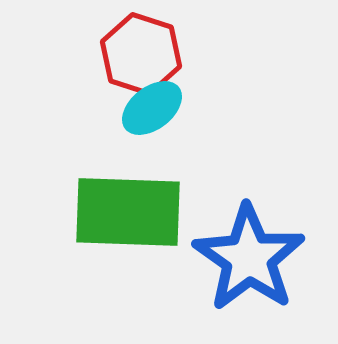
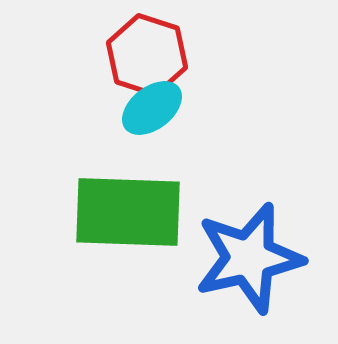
red hexagon: moved 6 px right, 1 px down
blue star: rotated 24 degrees clockwise
